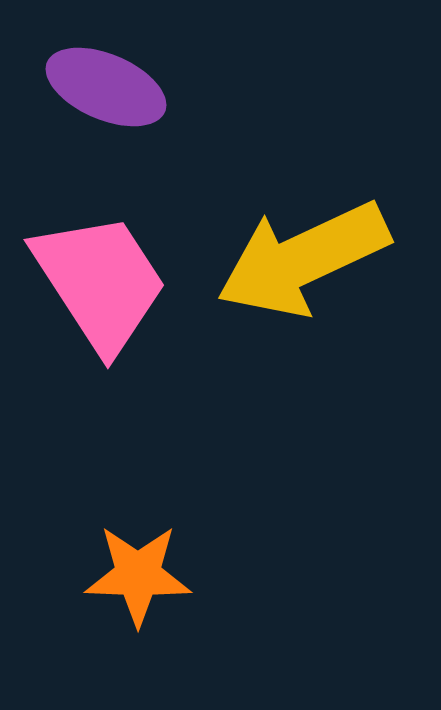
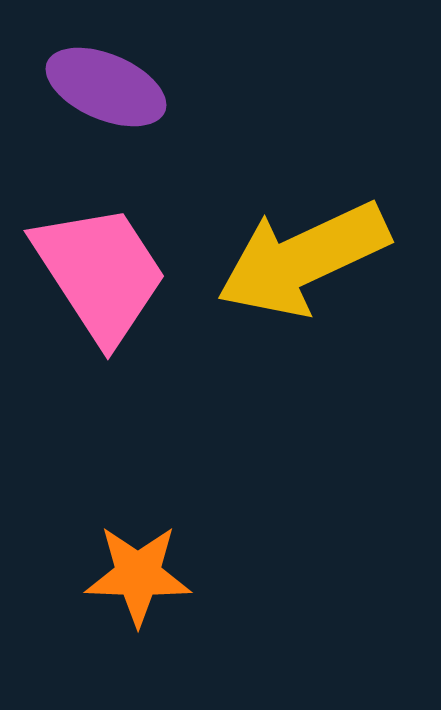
pink trapezoid: moved 9 px up
